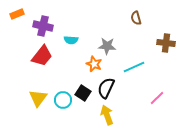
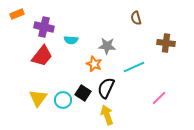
purple cross: moved 1 px right, 1 px down
pink line: moved 2 px right
